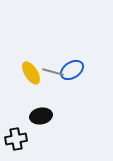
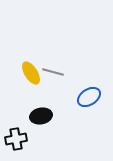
blue ellipse: moved 17 px right, 27 px down
